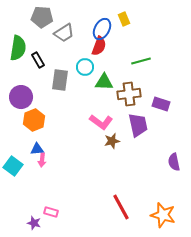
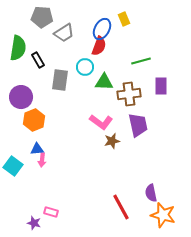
purple rectangle: moved 18 px up; rotated 72 degrees clockwise
purple semicircle: moved 23 px left, 31 px down
